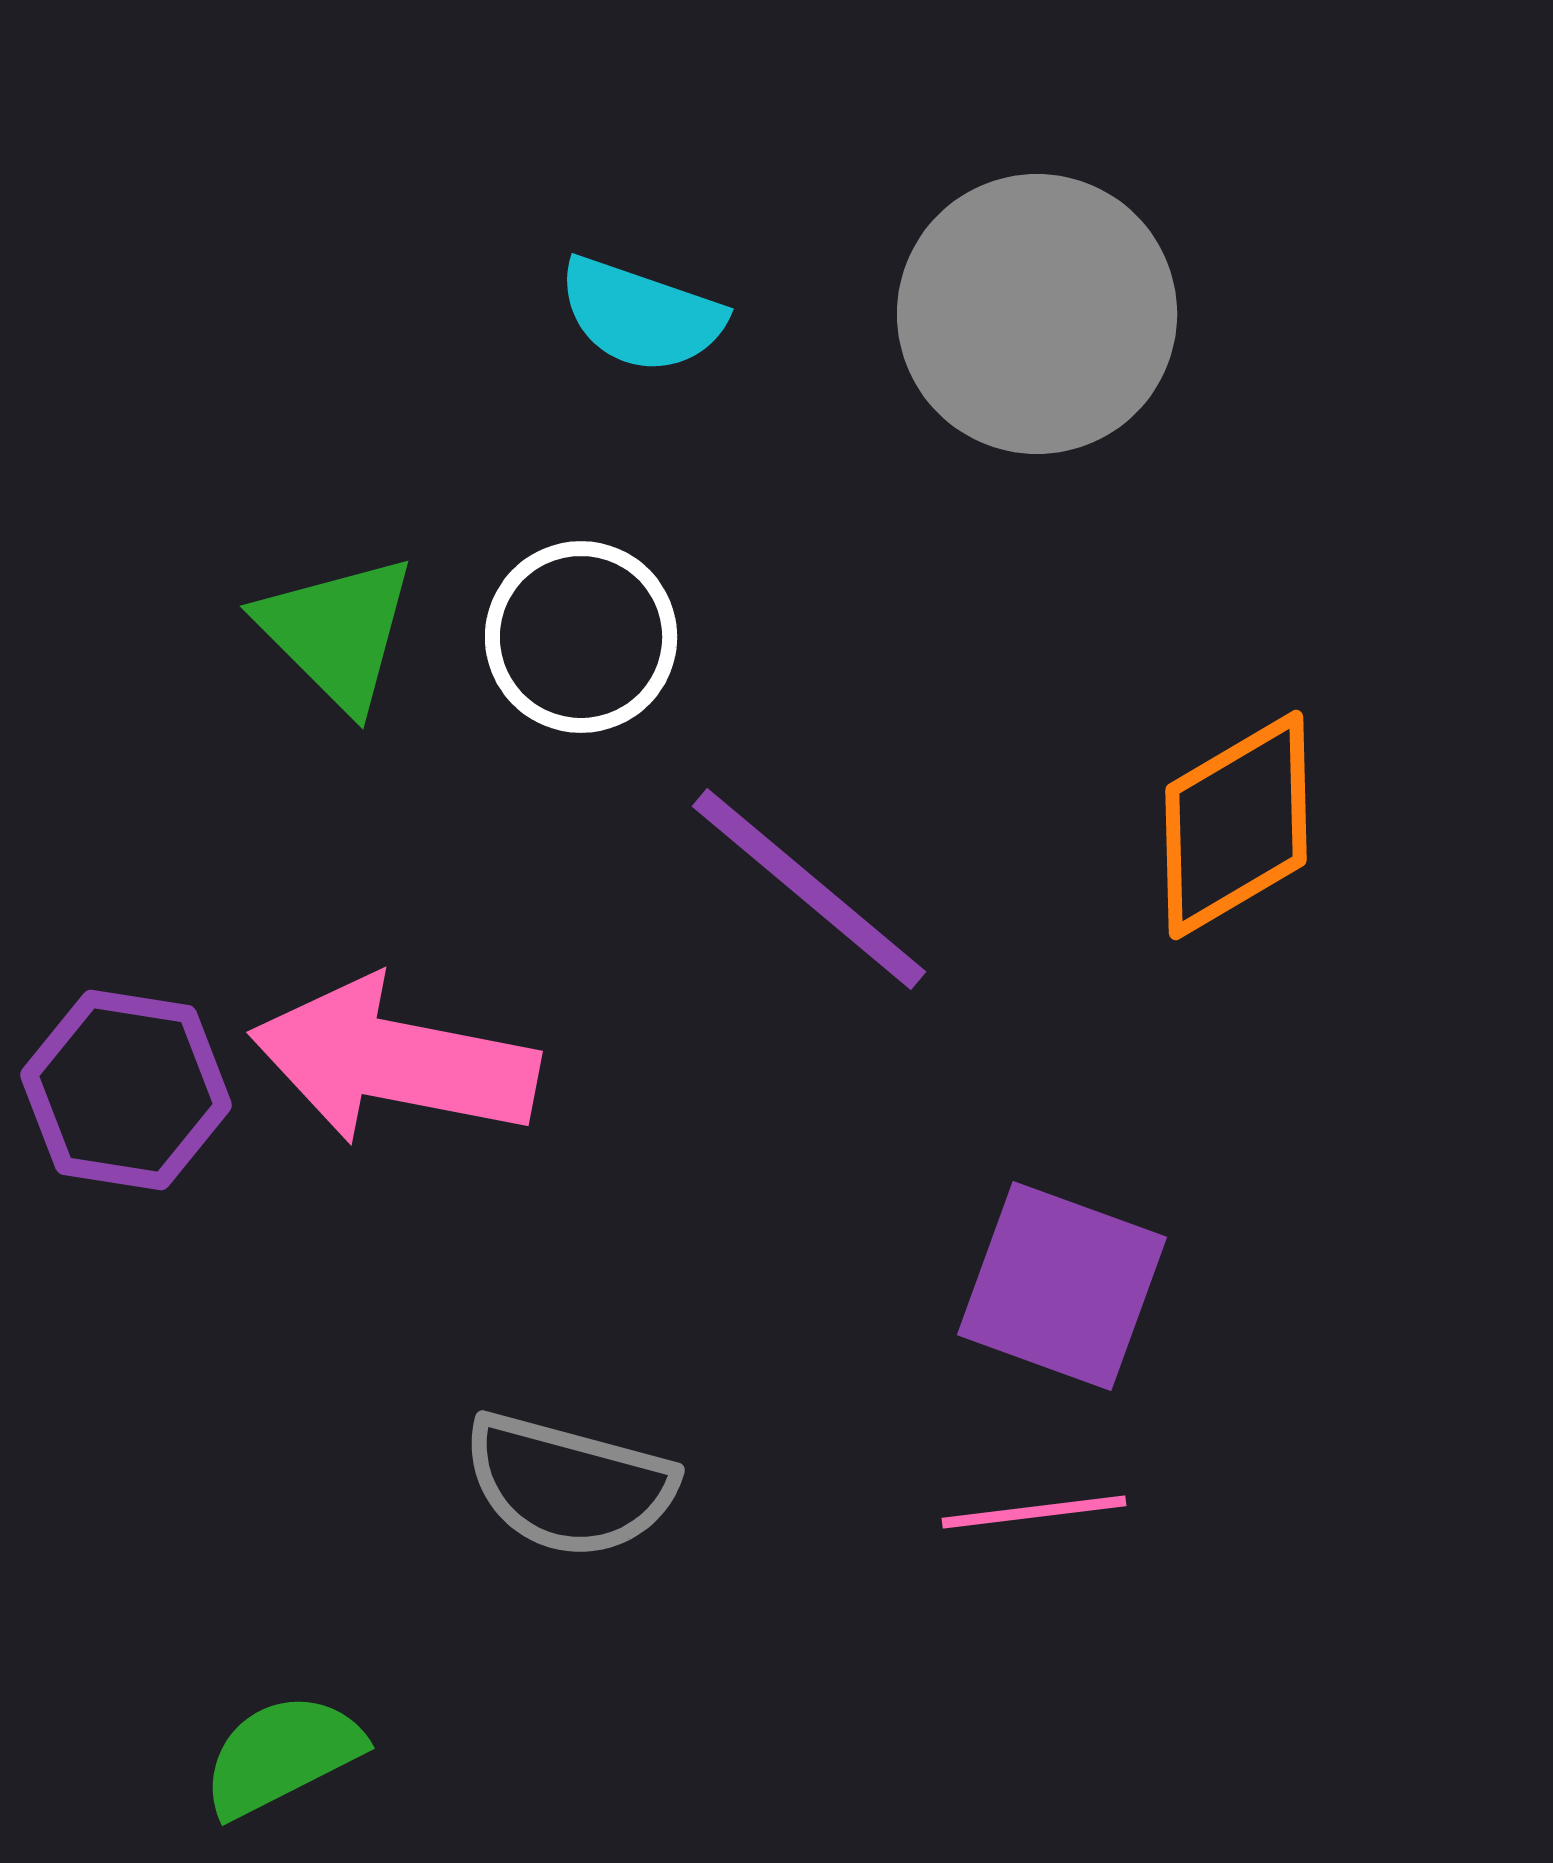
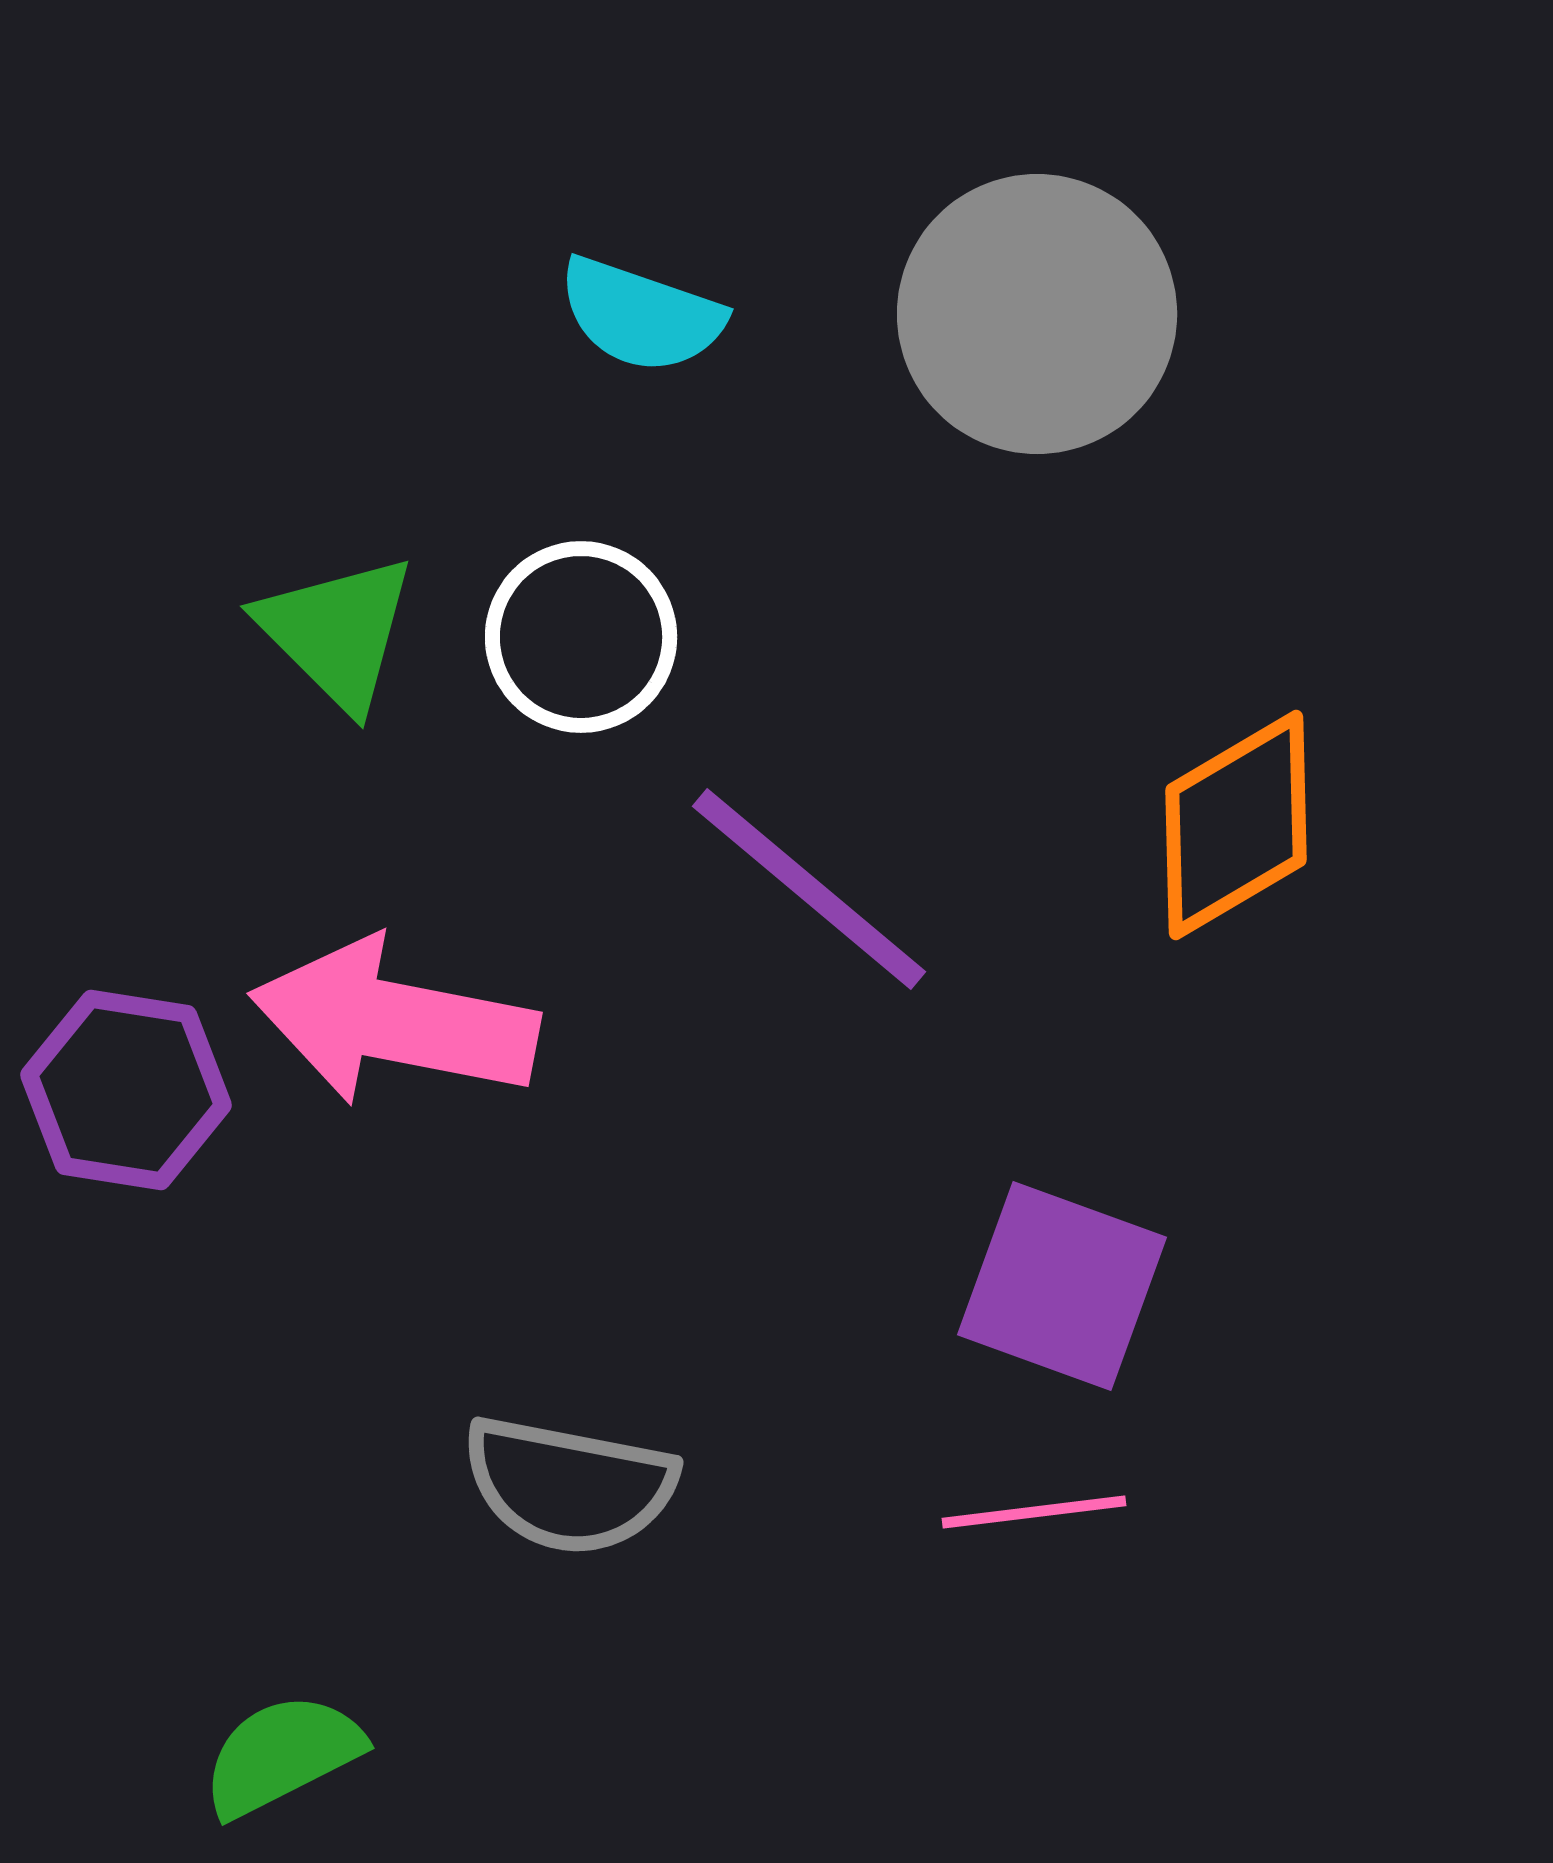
pink arrow: moved 39 px up
gray semicircle: rotated 4 degrees counterclockwise
